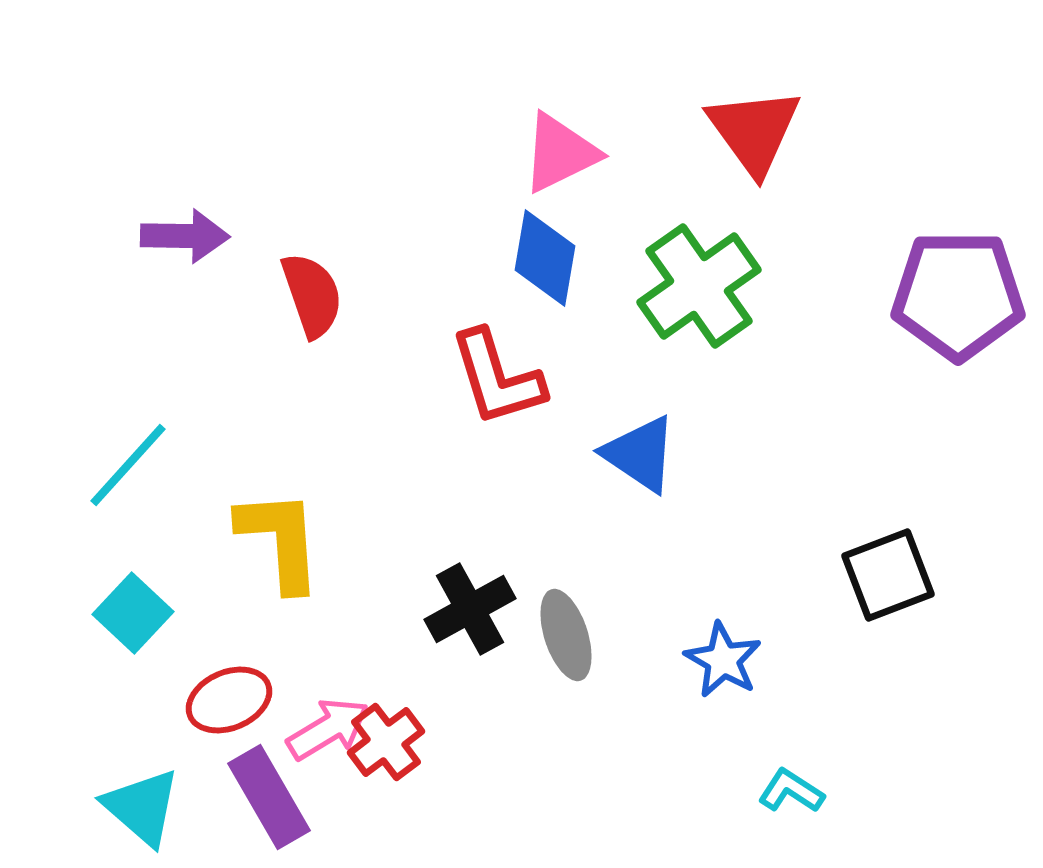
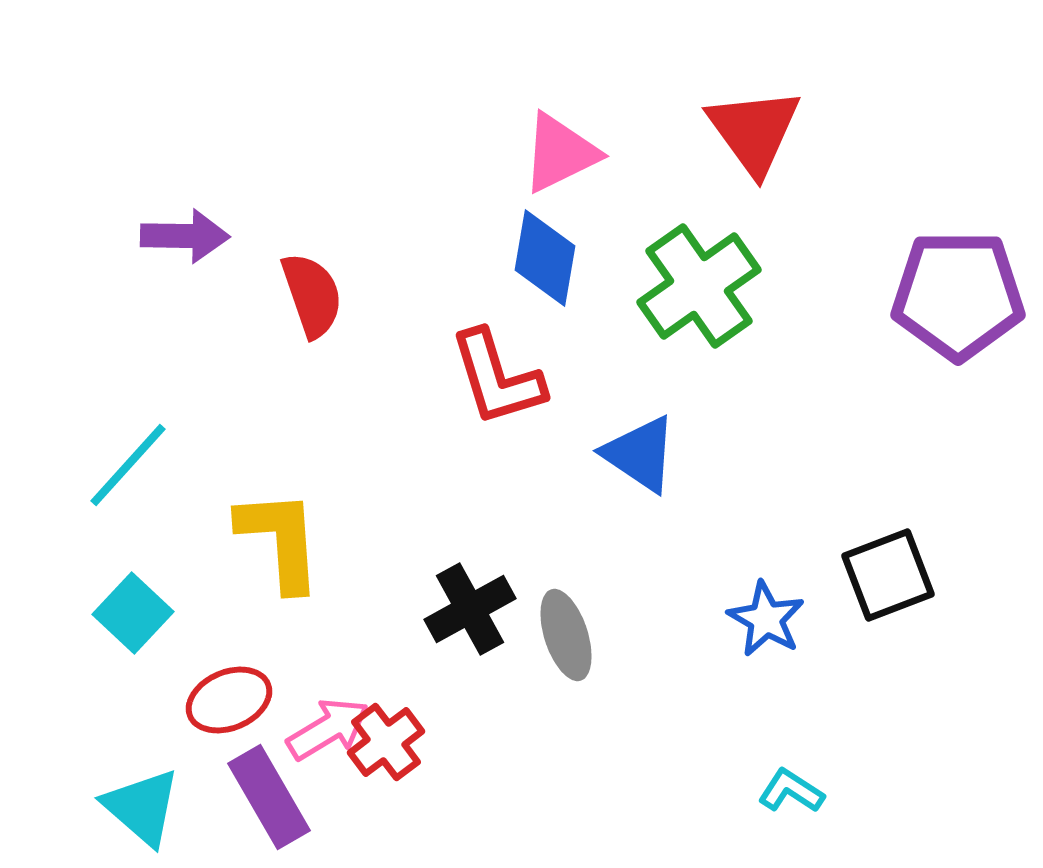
blue star: moved 43 px right, 41 px up
